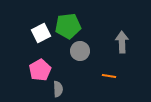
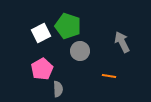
green pentagon: rotated 25 degrees clockwise
gray arrow: rotated 25 degrees counterclockwise
pink pentagon: moved 2 px right, 1 px up
